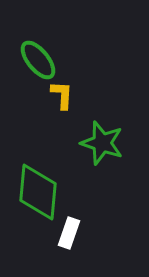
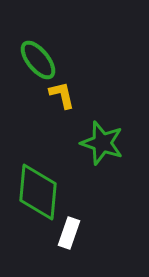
yellow L-shape: rotated 16 degrees counterclockwise
